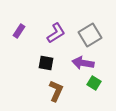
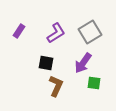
gray square: moved 3 px up
purple arrow: rotated 65 degrees counterclockwise
green square: rotated 24 degrees counterclockwise
brown L-shape: moved 5 px up
